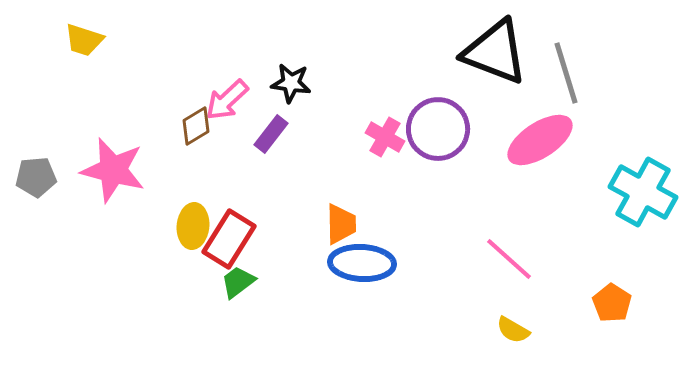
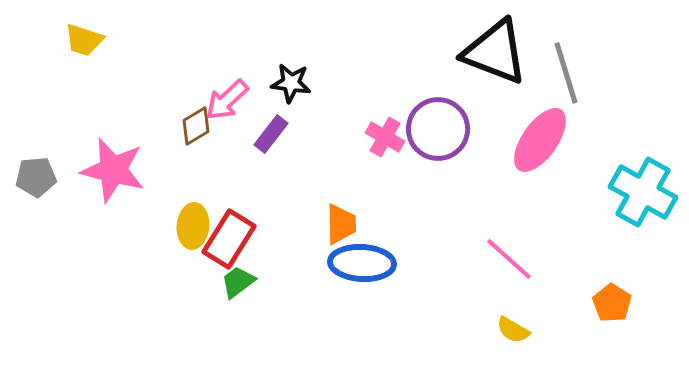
pink ellipse: rotated 22 degrees counterclockwise
